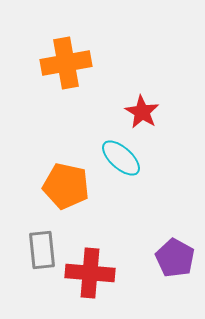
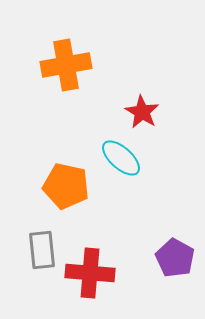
orange cross: moved 2 px down
